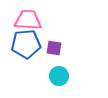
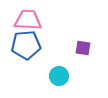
blue pentagon: moved 1 px down
purple square: moved 29 px right
